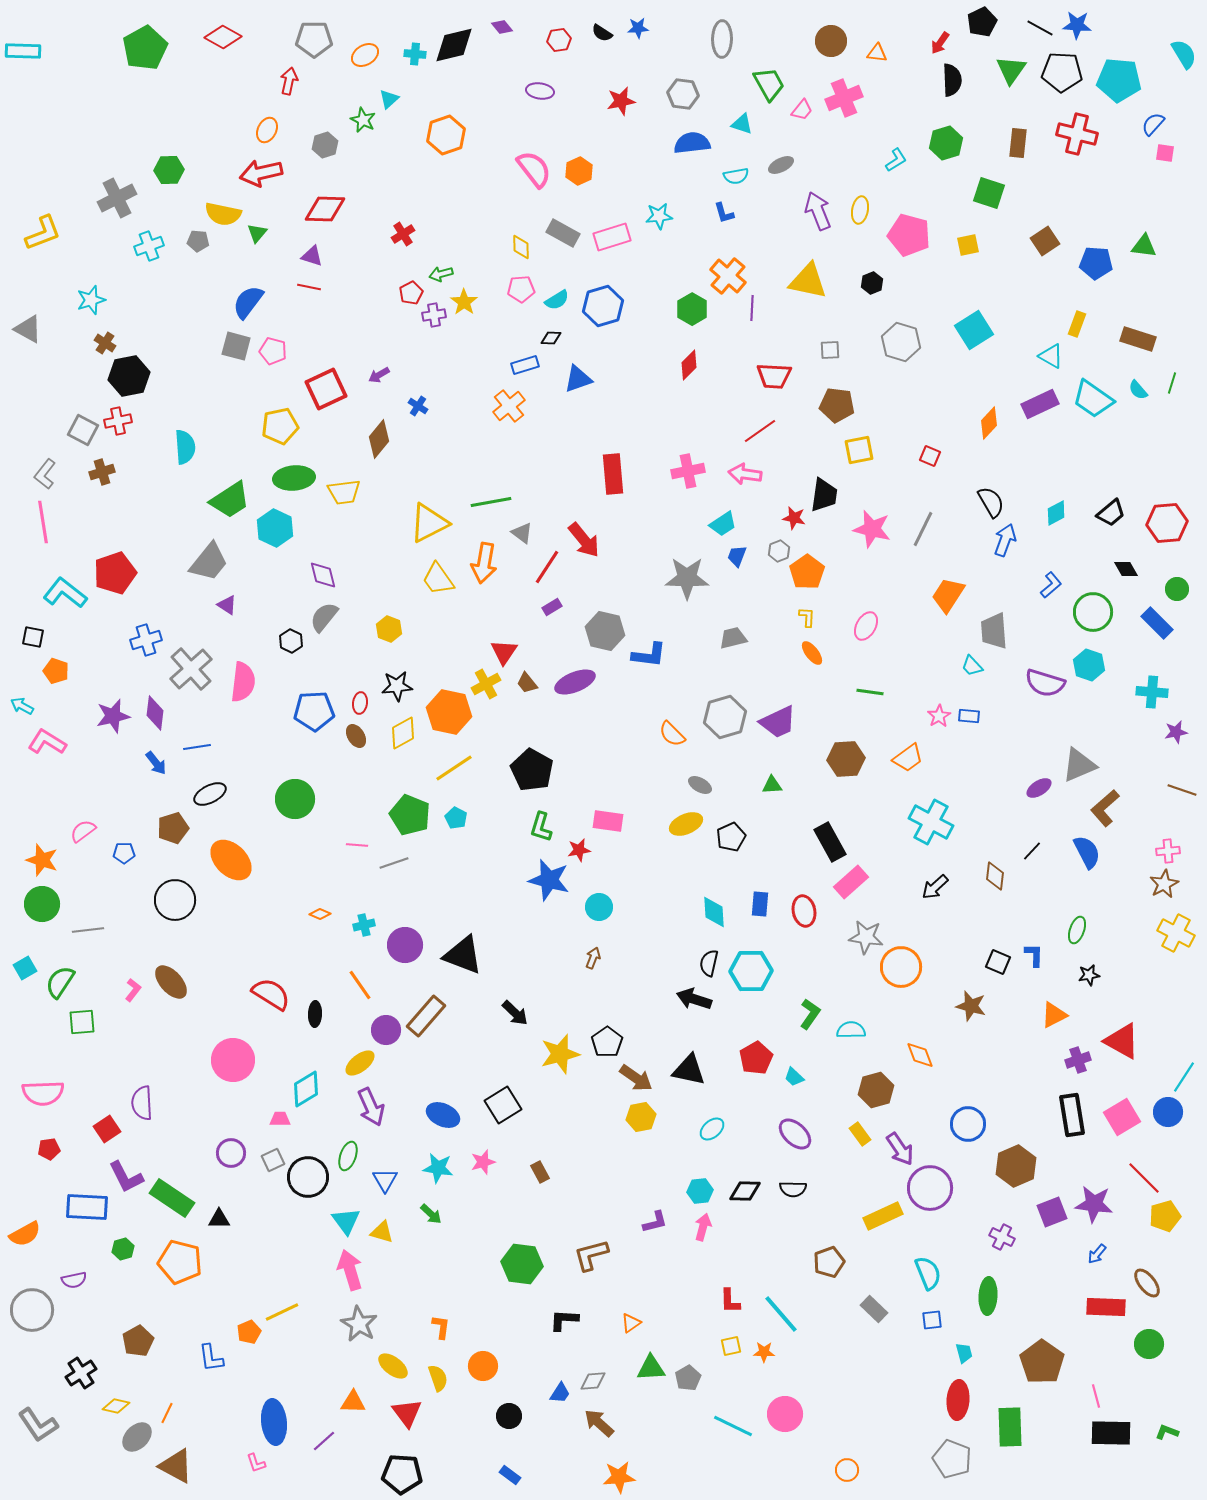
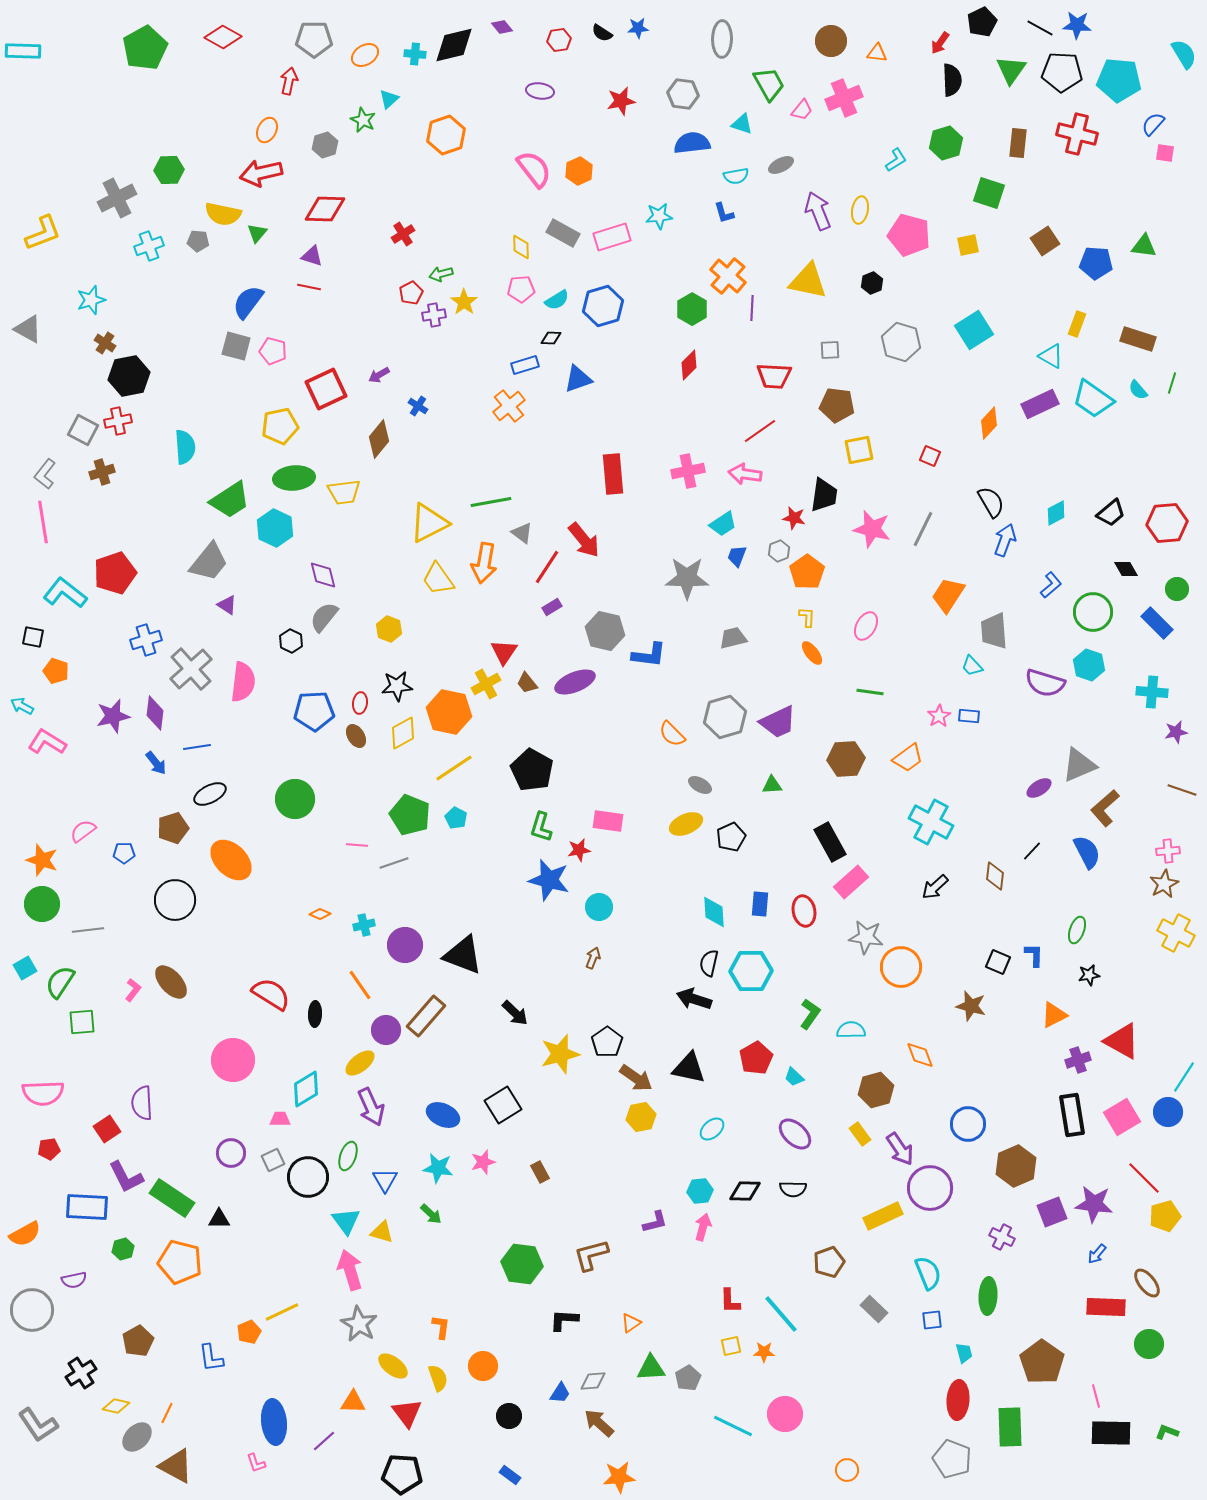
black triangle at (689, 1070): moved 2 px up
